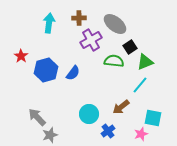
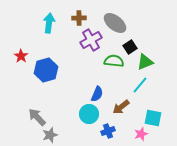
gray ellipse: moved 1 px up
blue semicircle: moved 24 px right, 21 px down; rotated 14 degrees counterclockwise
blue cross: rotated 16 degrees clockwise
